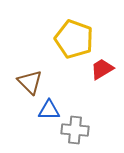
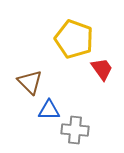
red trapezoid: rotated 85 degrees clockwise
